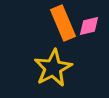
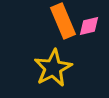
orange rectangle: moved 2 px up
